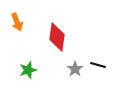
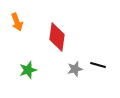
gray star: rotated 21 degrees clockwise
